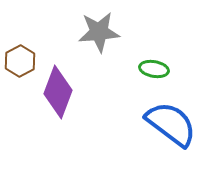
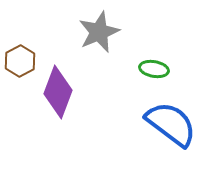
gray star: rotated 18 degrees counterclockwise
